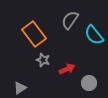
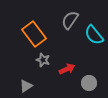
gray triangle: moved 6 px right, 2 px up
